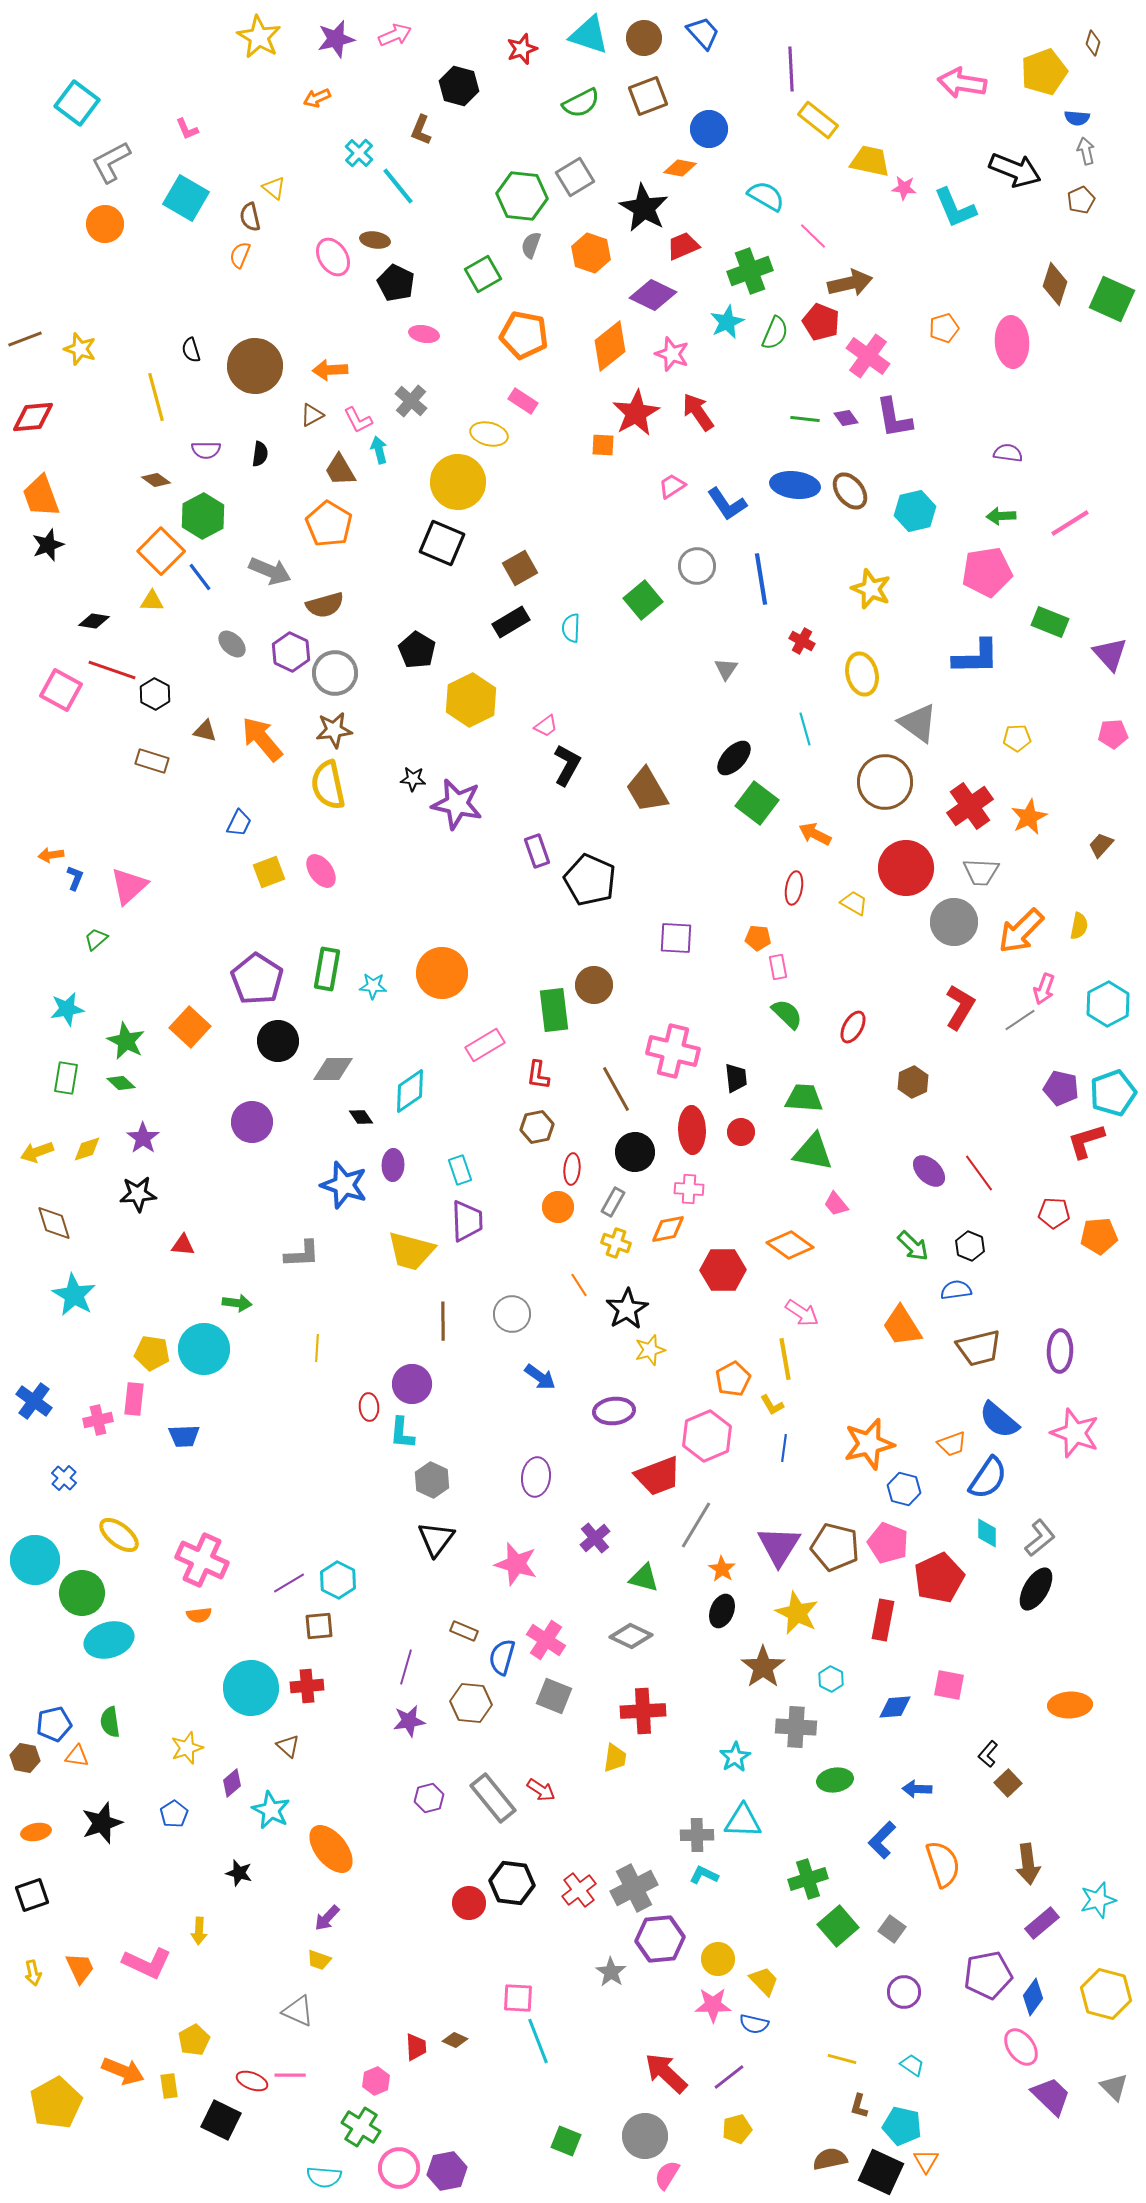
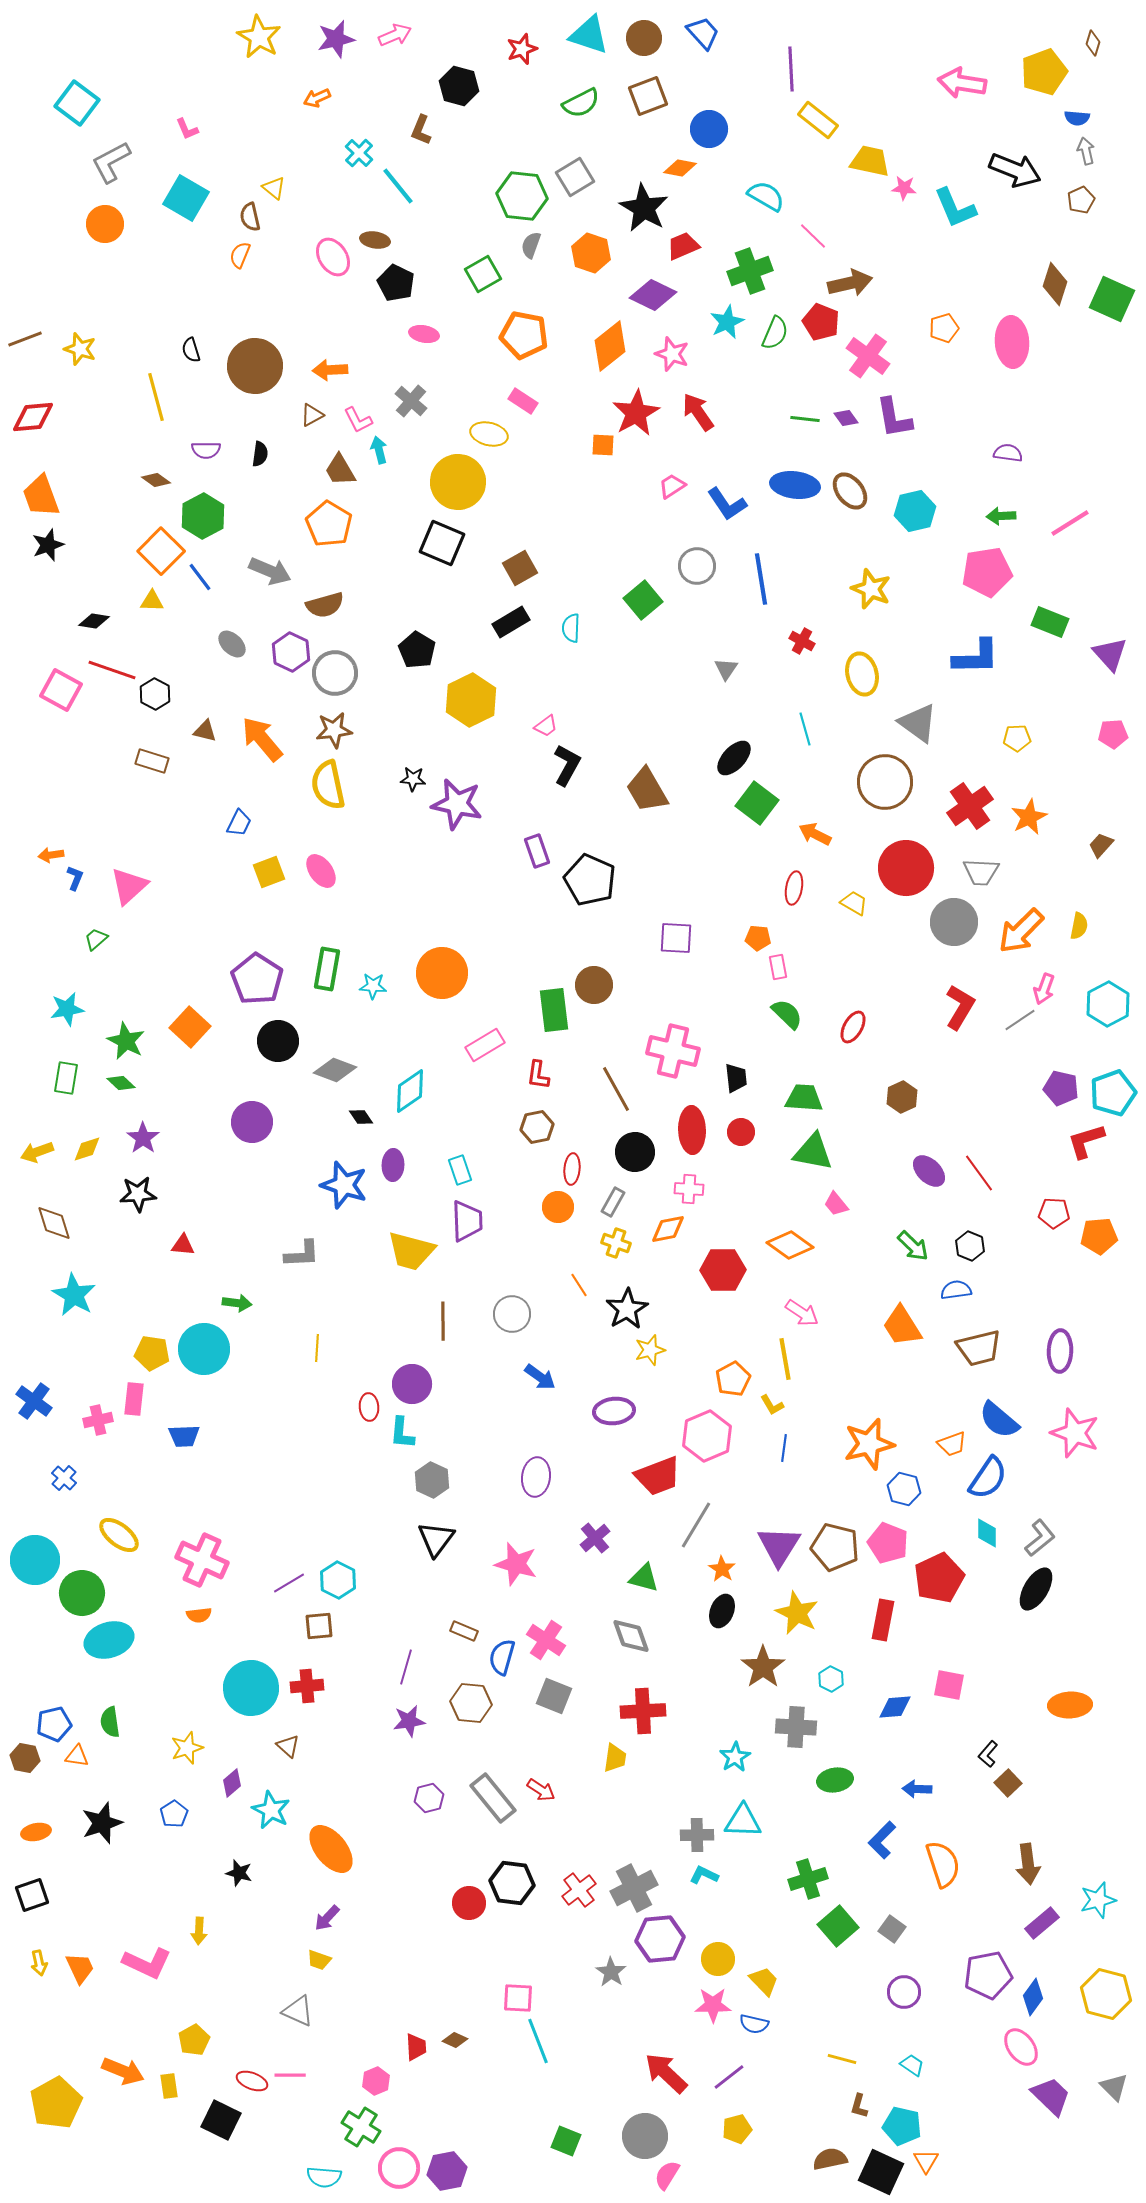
gray diamond at (333, 1069): moved 2 px right, 1 px down; rotated 21 degrees clockwise
brown hexagon at (913, 1082): moved 11 px left, 15 px down
gray diamond at (631, 1636): rotated 45 degrees clockwise
yellow arrow at (33, 1973): moved 6 px right, 10 px up
